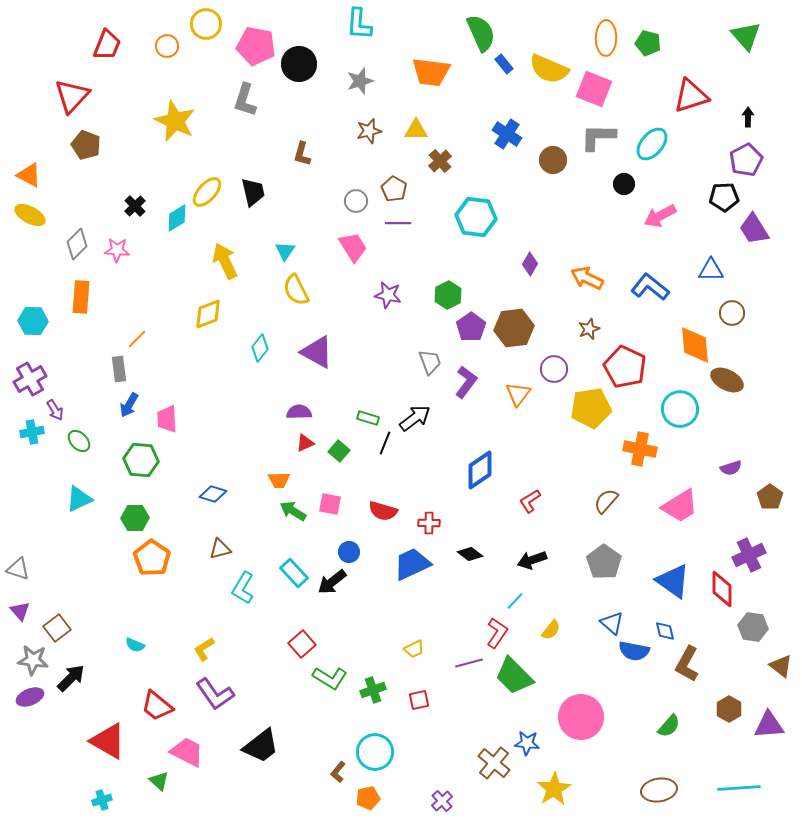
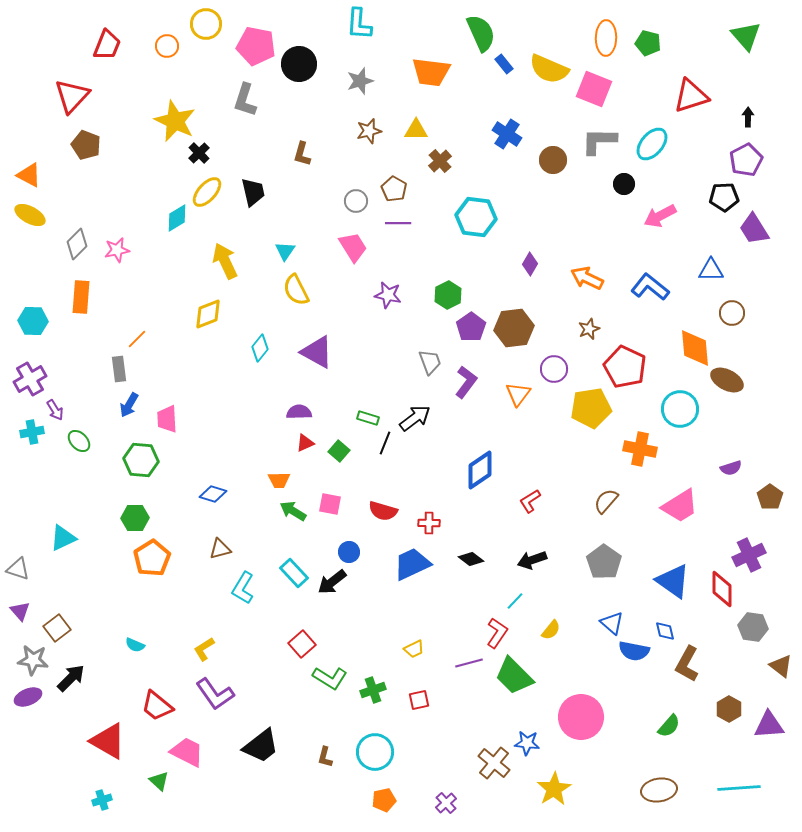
gray L-shape at (598, 137): moved 1 px right, 4 px down
black cross at (135, 206): moved 64 px right, 53 px up
pink star at (117, 250): rotated 15 degrees counterclockwise
orange diamond at (695, 345): moved 3 px down
cyan triangle at (79, 499): moved 16 px left, 39 px down
black diamond at (470, 554): moved 1 px right, 5 px down
orange pentagon at (152, 558): rotated 6 degrees clockwise
purple ellipse at (30, 697): moved 2 px left
brown L-shape at (338, 772): moved 13 px left, 15 px up; rotated 25 degrees counterclockwise
orange pentagon at (368, 798): moved 16 px right, 2 px down
purple cross at (442, 801): moved 4 px right, 2 px down
